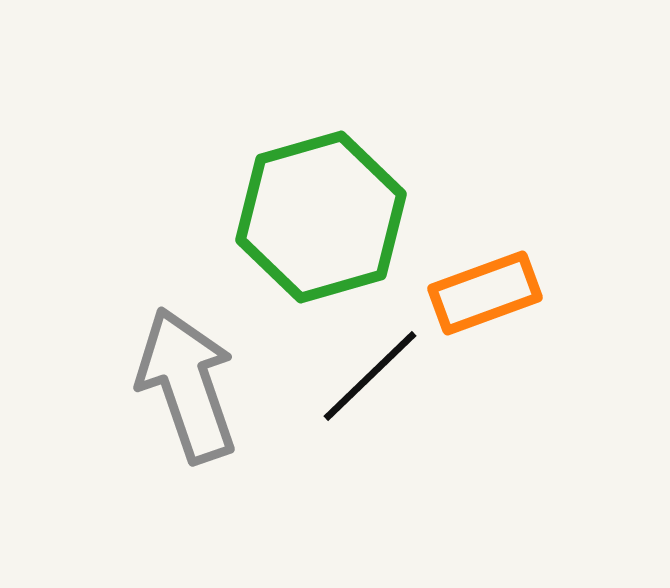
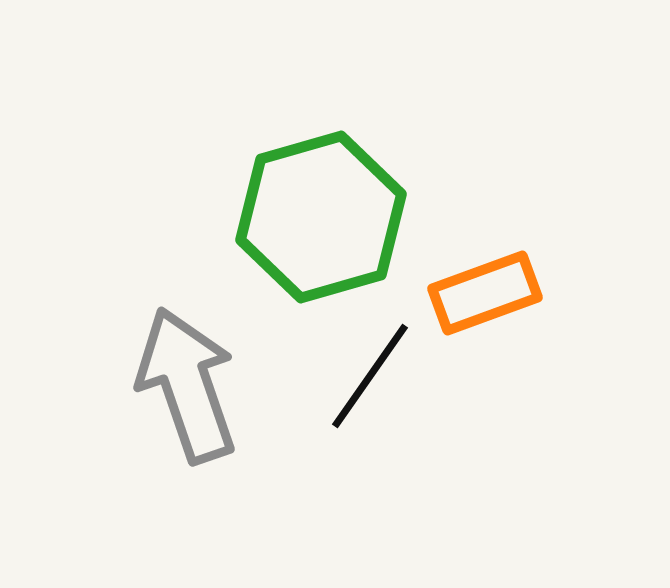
black line: rotated 11 degrees counterclockwise
